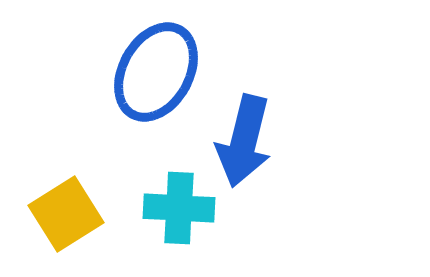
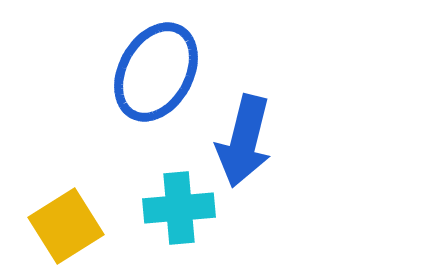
cyan cross: rotated 8 degrees counterclockwise
yellow square: moved 12 px down
